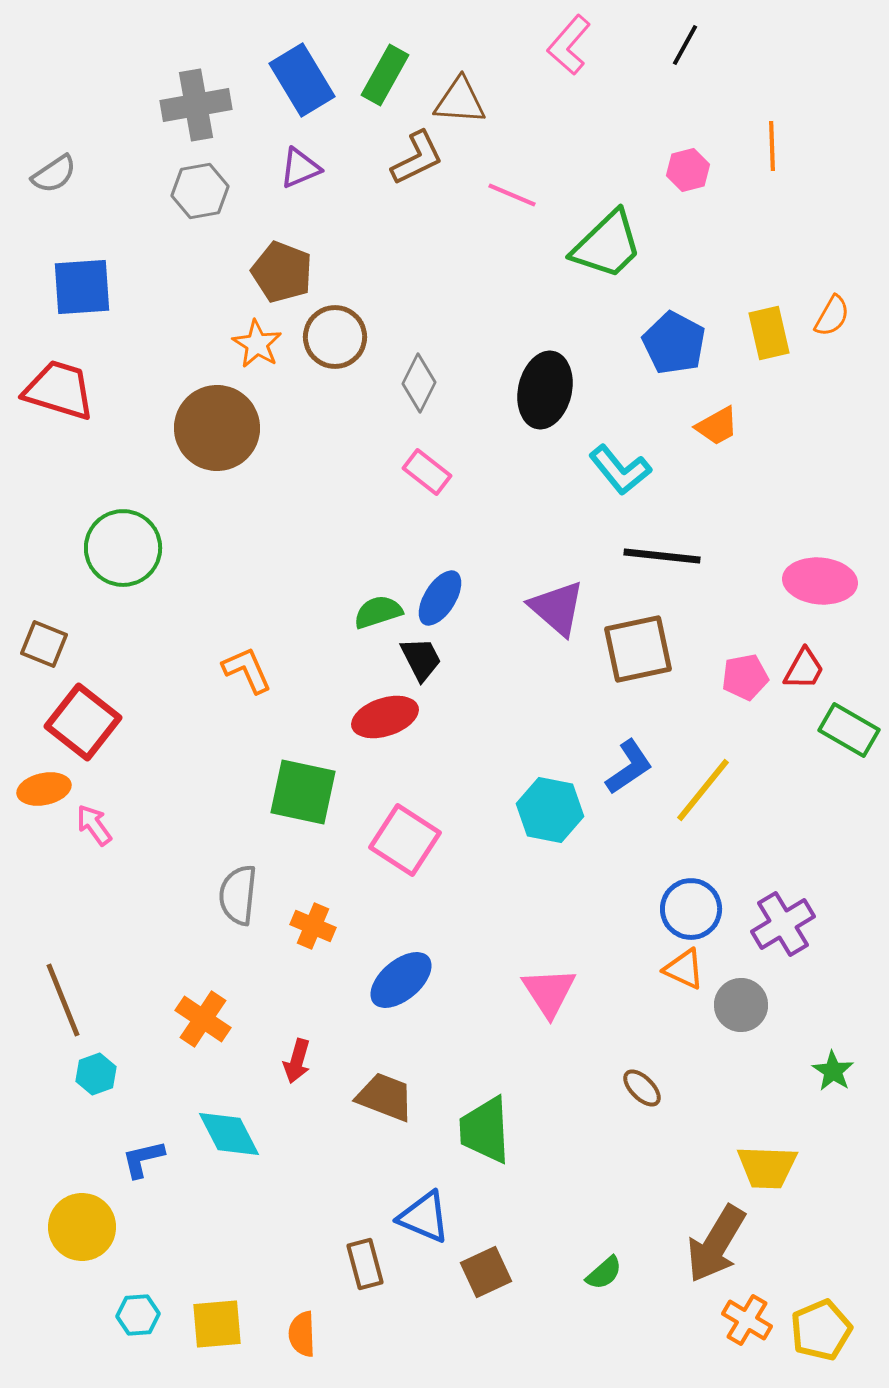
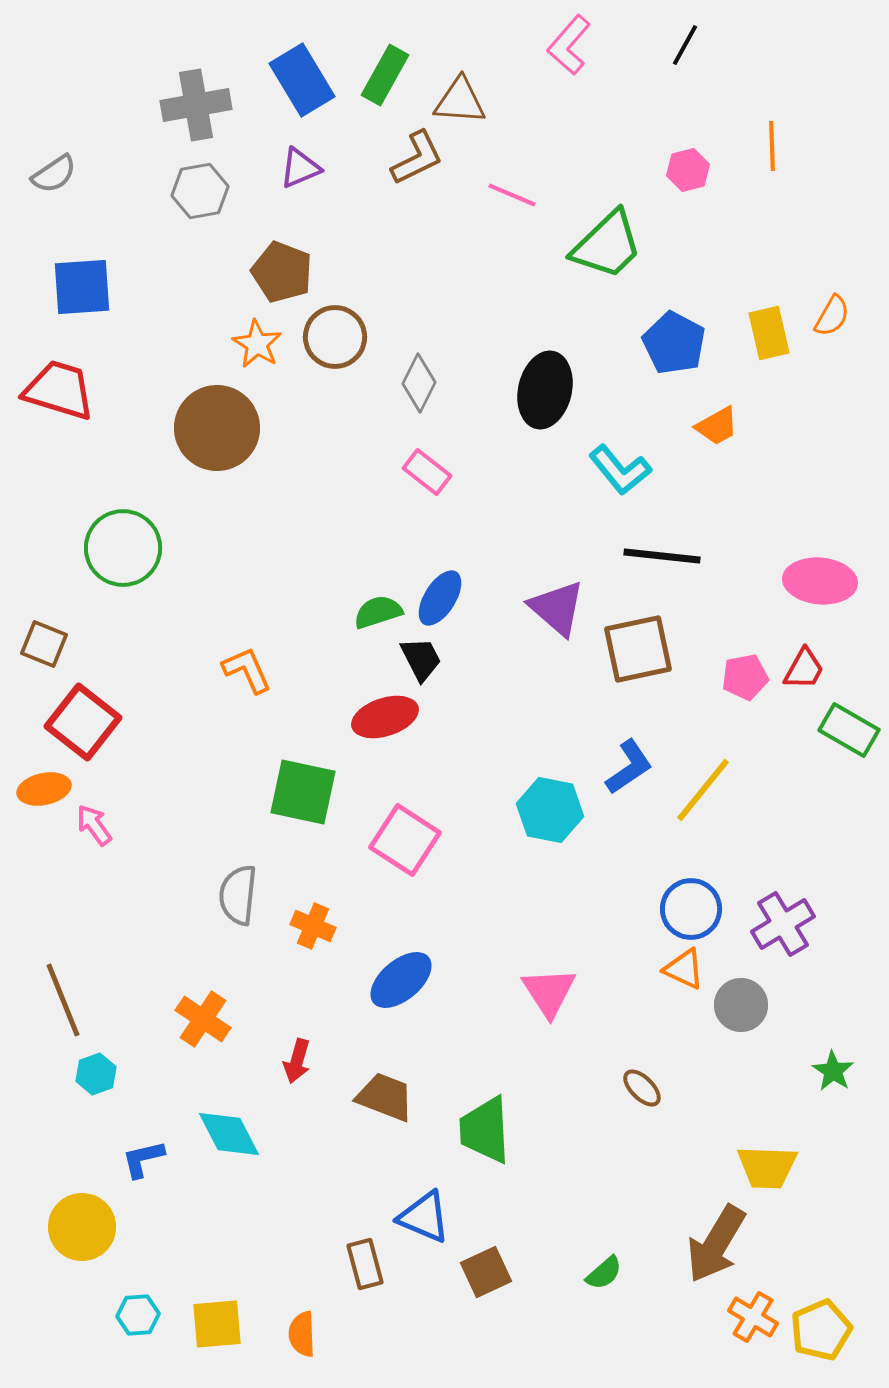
orange cross at (747, 1320): moved 6 px right, 3 px up
